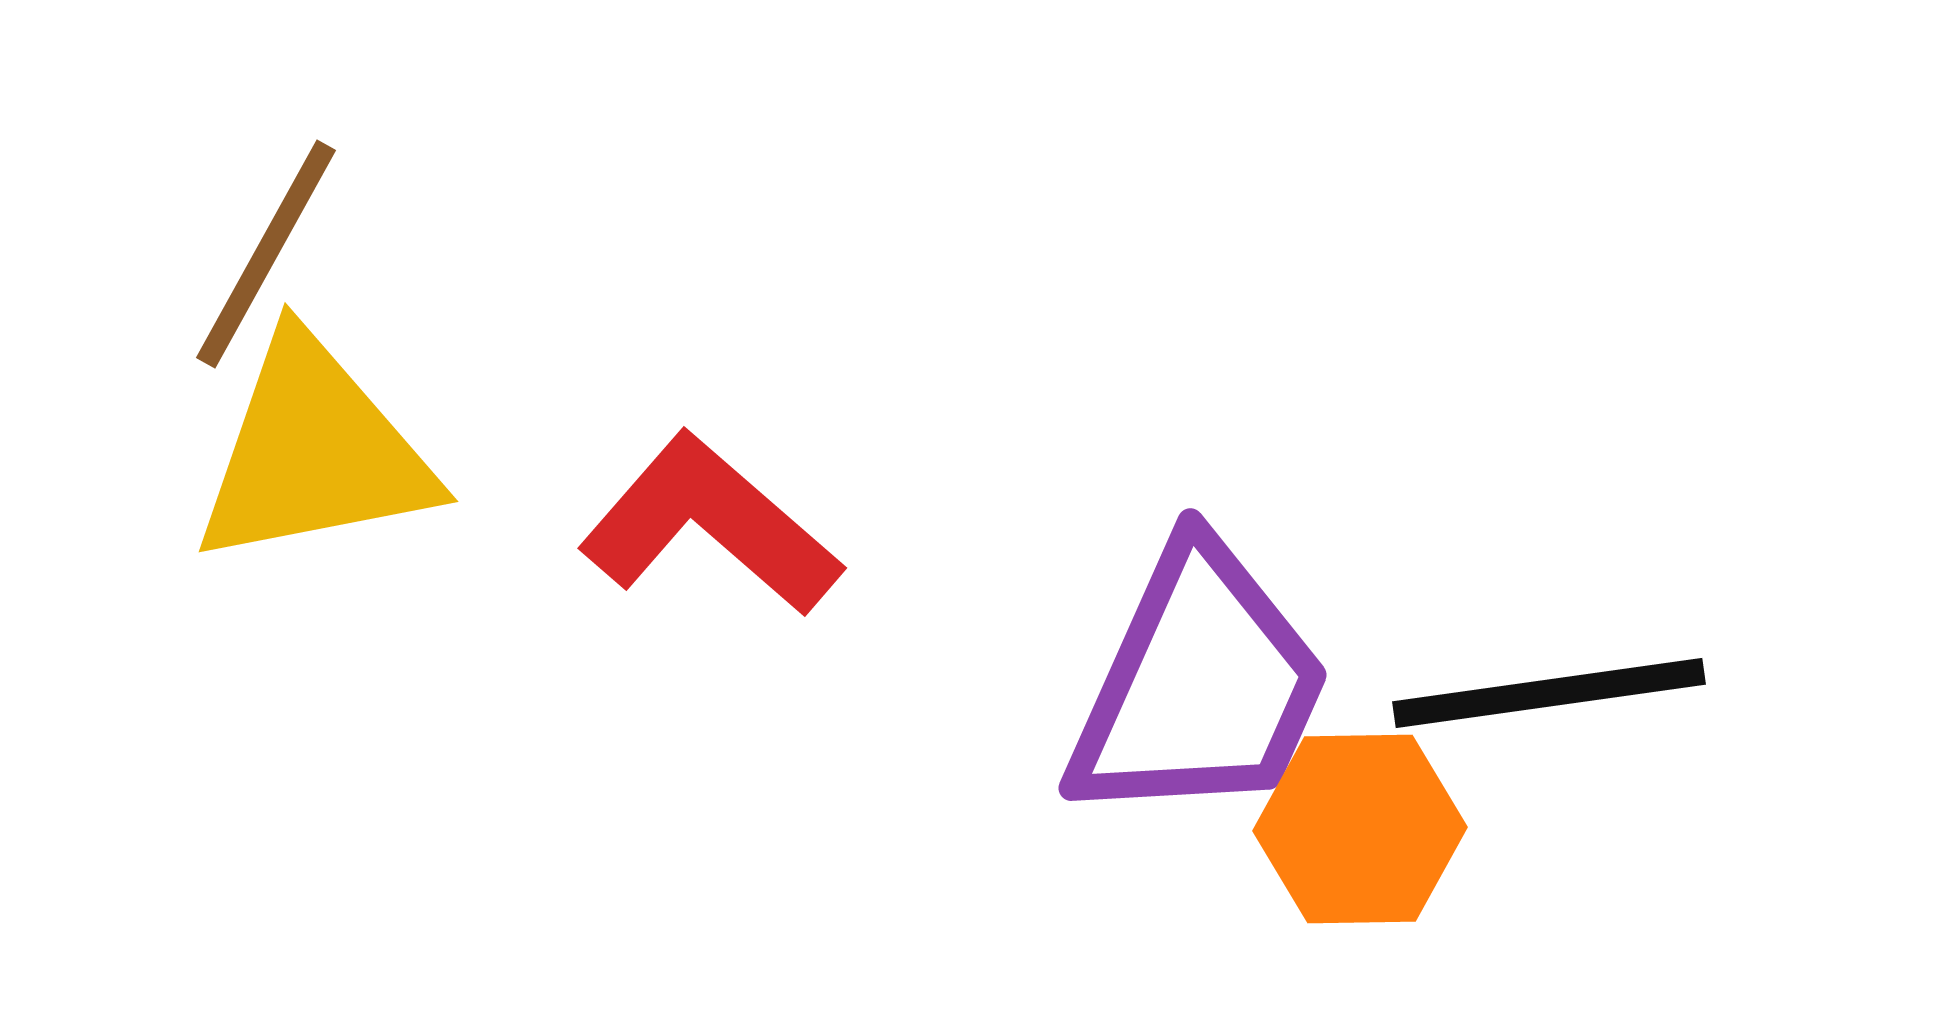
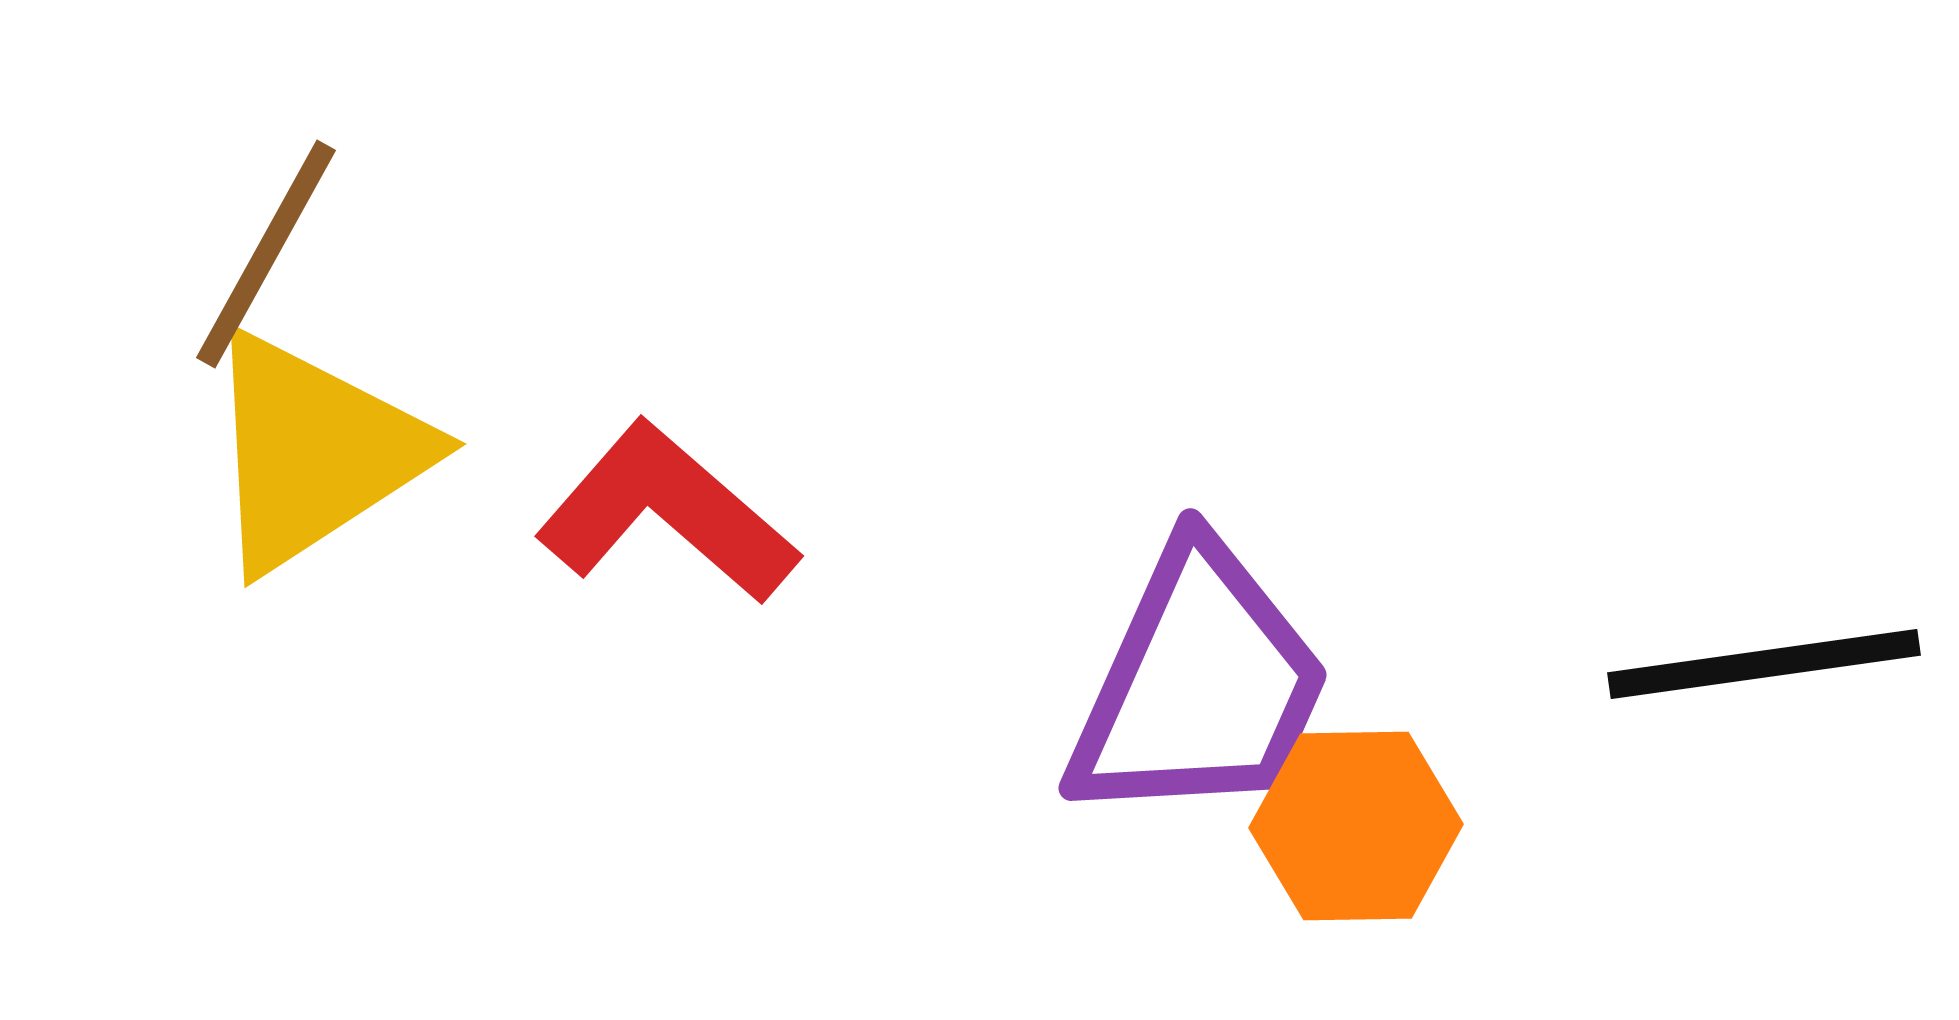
yellow triangle: rotated 22 degrees counterclockwise
red L-shape: moved 43 px left, 12 px up
black line: moved 215 px right, 29 px up
orange hexagon: moved 4 px left, 3 px up
